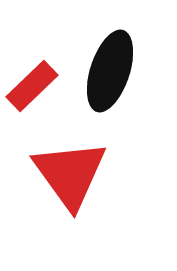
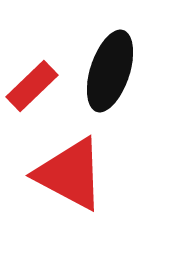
red triangle: rotated 26 degrees counterclockwise
